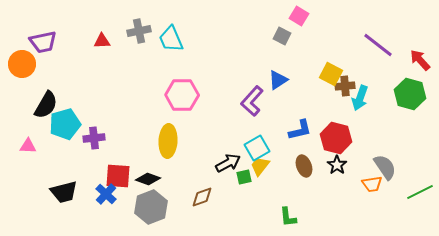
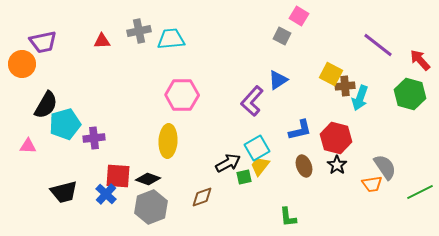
cyan trapezoid: rotated 108 degrees clockwise
